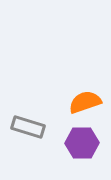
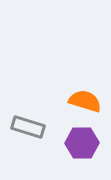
orange semicircle: moved 1 px up; rotated 36 degrees clockwise
